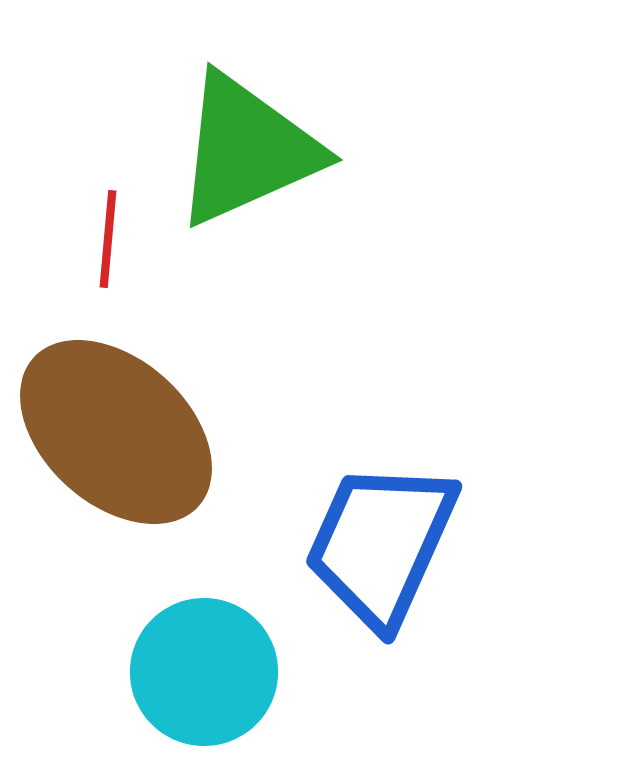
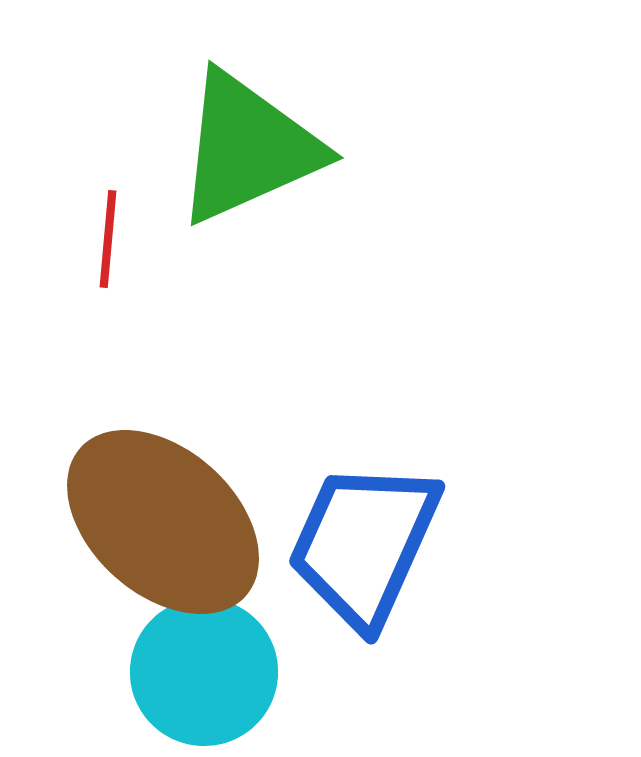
green triangle: moved 1 px right, 2 px up
brown ellipse: moved 47 px right, 90 px down
blue trapezoid: moved 17 px left
